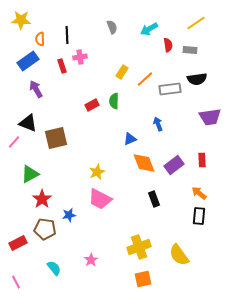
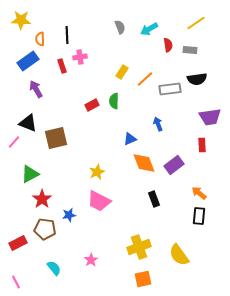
gray semicircle at (112, 27): moved 8 px right
red rectangle at (202, 160): moved 15 px up
pink trapezoid at (100, 199): moved 1 px left, 2 px down
